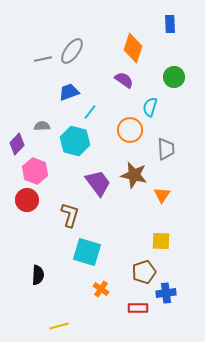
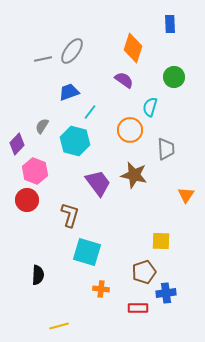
gray semicircle: rotated 56 degrees counterclockwise
orange triangle: moved 24 px right
orange cross: rotated 28 degrees counterclockwise
